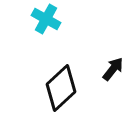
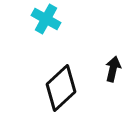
black arrow: rotated 25 degrees counterclockwise
